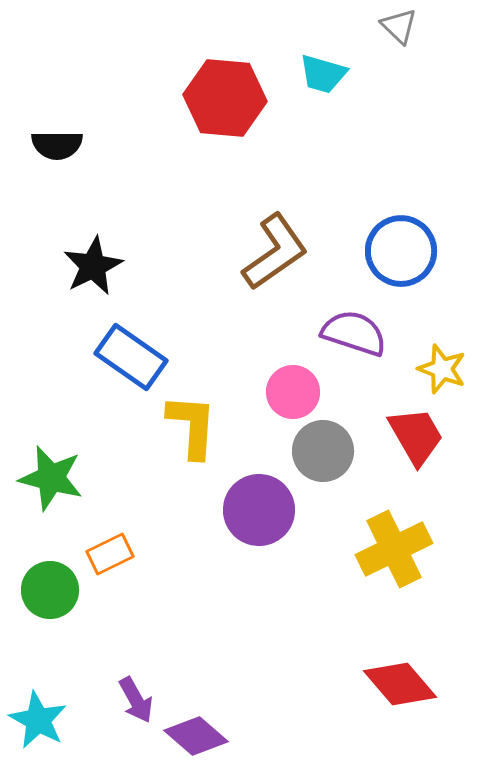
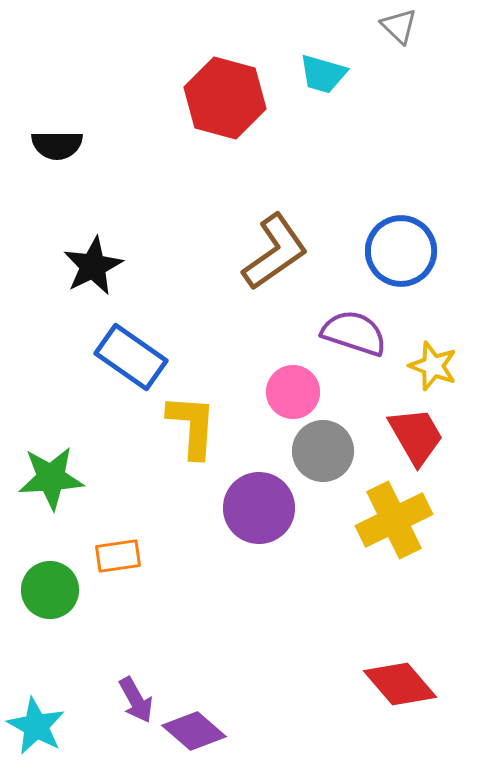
red hexagon: rotated 10 degrees clockwise
yellow star: moved 9 px left, 3 px up
green star: rotated 18 degrees counterclockwise
purple circle: moved 2 px up
yellow cross: moved 29 px up
orange rectangle: moved 8 px right, 2 px down; rotated 18 degrees clockwise
cyan star: moved 2 px left, 6 px down
purple diamond: moved 2 px left, 5 px up
